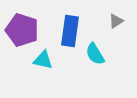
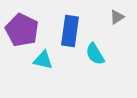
gray triangle: moved 1 px right, 4 px up
purple pentagon: rotated 8 degrees clockwise
